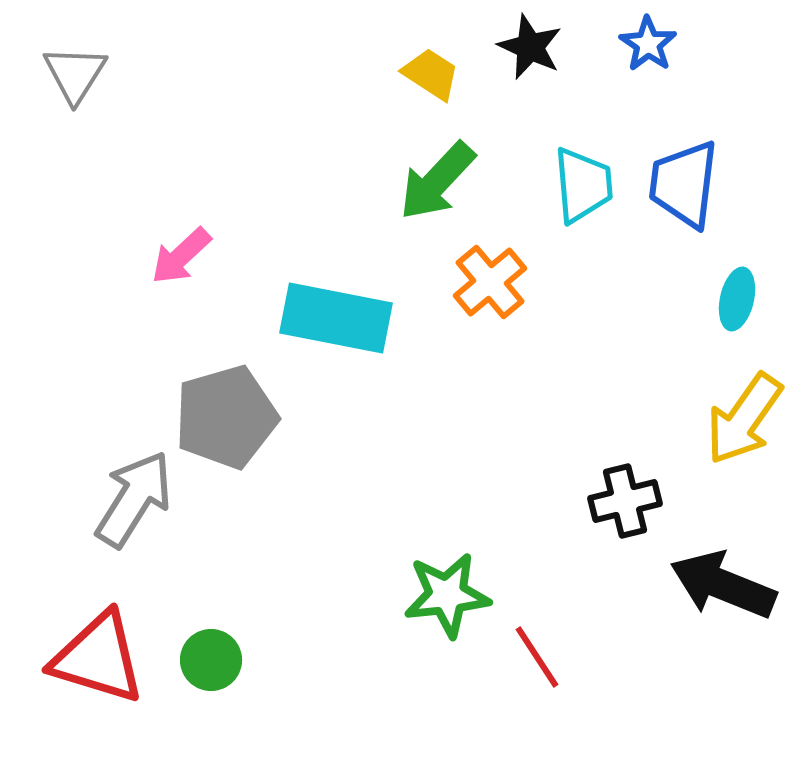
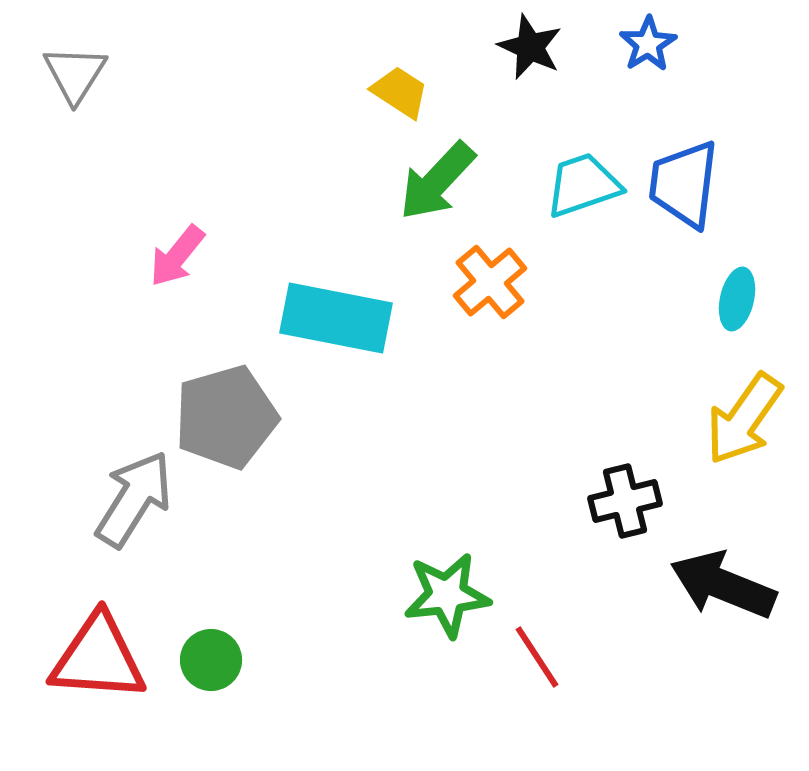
blue star: rotated 6 degrees clockwise
yellow trapezoid: moved 31 px left, 18 px down
cyan trapezoid: rotated 104 degrees counterclockwise
pink arrow: moved 4 px left; rotated 8 degrees counterclockwise
red triangle: rotated 13 degrees counterclockwise
